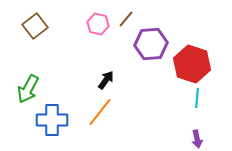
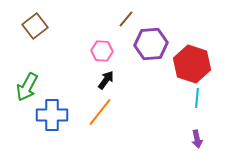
pink hexagon: moved 4 px right, 27 px down; rotated 10 degrees counterclockwise
green arrow: moved 1 px left, 2 px up
blue cross: moved 5 px up
